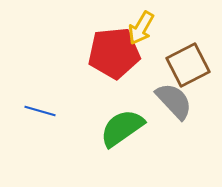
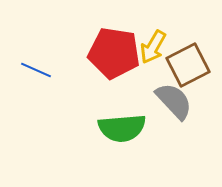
yellow arrow: moved 12 px right, 19 px down
red pentagon: rotated 15 degrees clockwise
blue line: moved 4 px left, 41 px up; rotated 8 degrees clockwise
green semicircle: rotated 150 degrees counterclockwise
